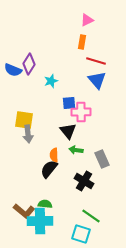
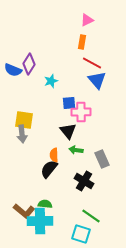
red line: moved 4 px left, 2 px down; rotated 12 degrees clockwise
gray arrow: moved 6 px left
